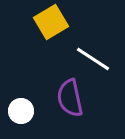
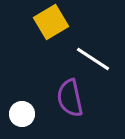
white circle: moved 1 px right, 3 px down
